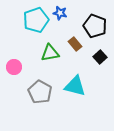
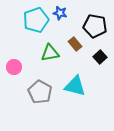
black pentagon: rotated 10 degrees counterclockwise
